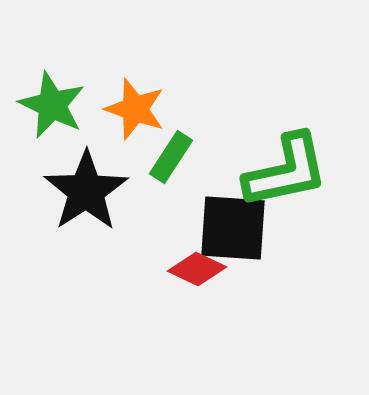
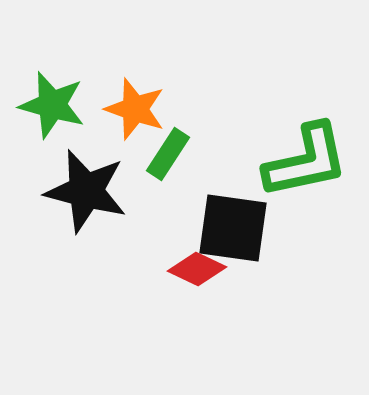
green star: rotated 10 degrees counterclockwise
green rectangle: moved 3 px left, 3 px up
green L-shape: moved 20 px right, 10 px up
black star: rotated 24 degrees counterclockwise
black square: rotated 4 degrees clockwise
